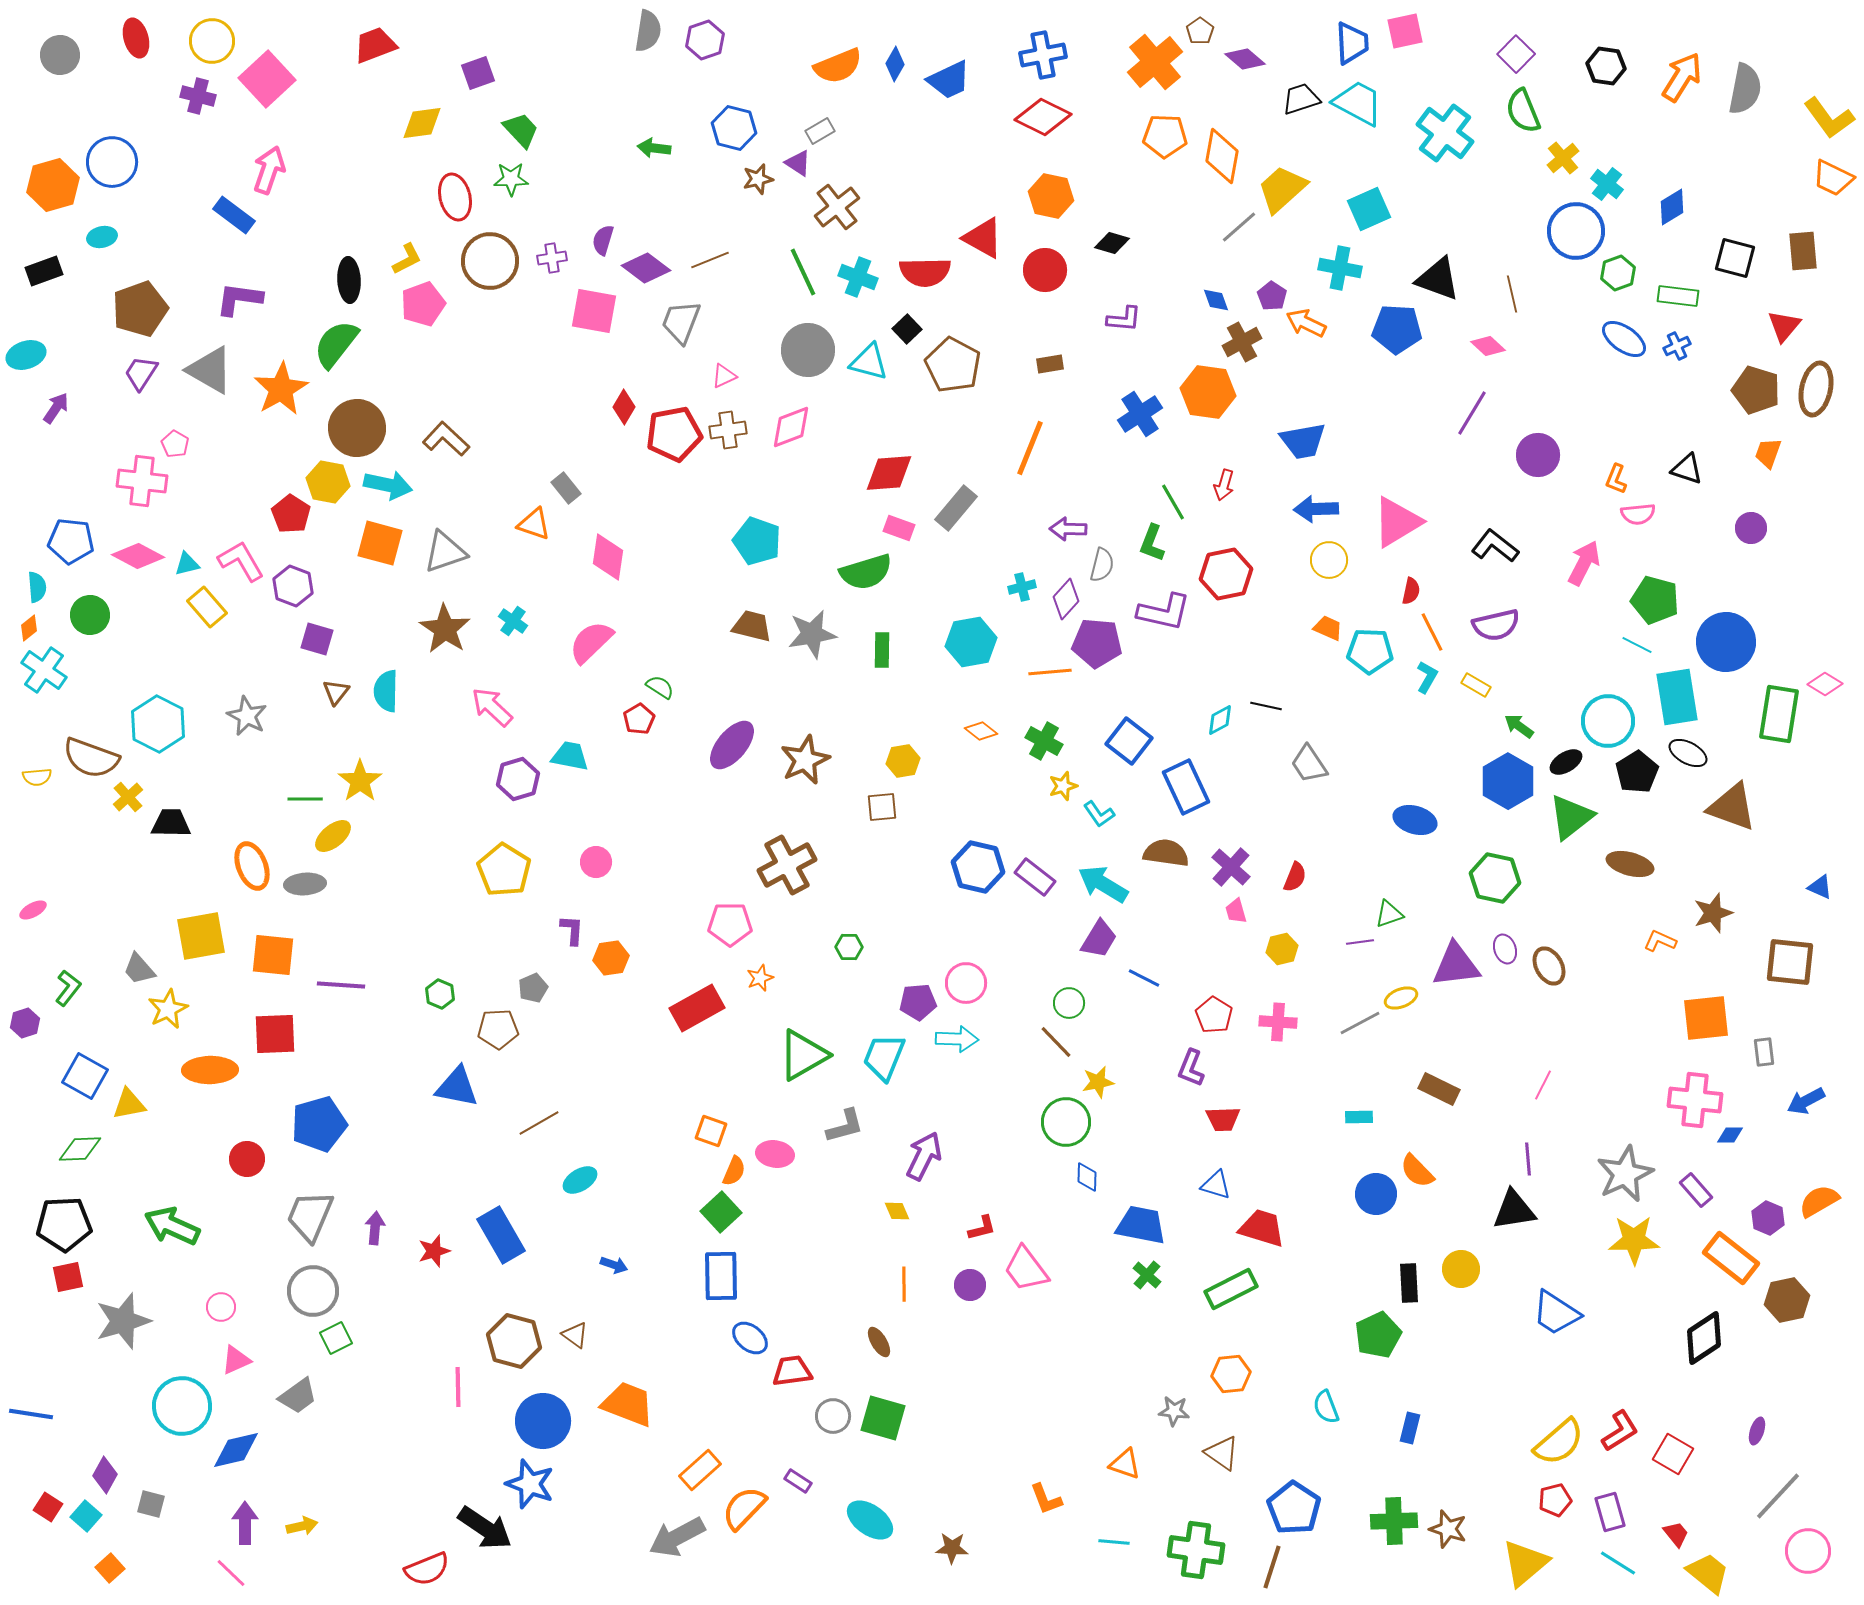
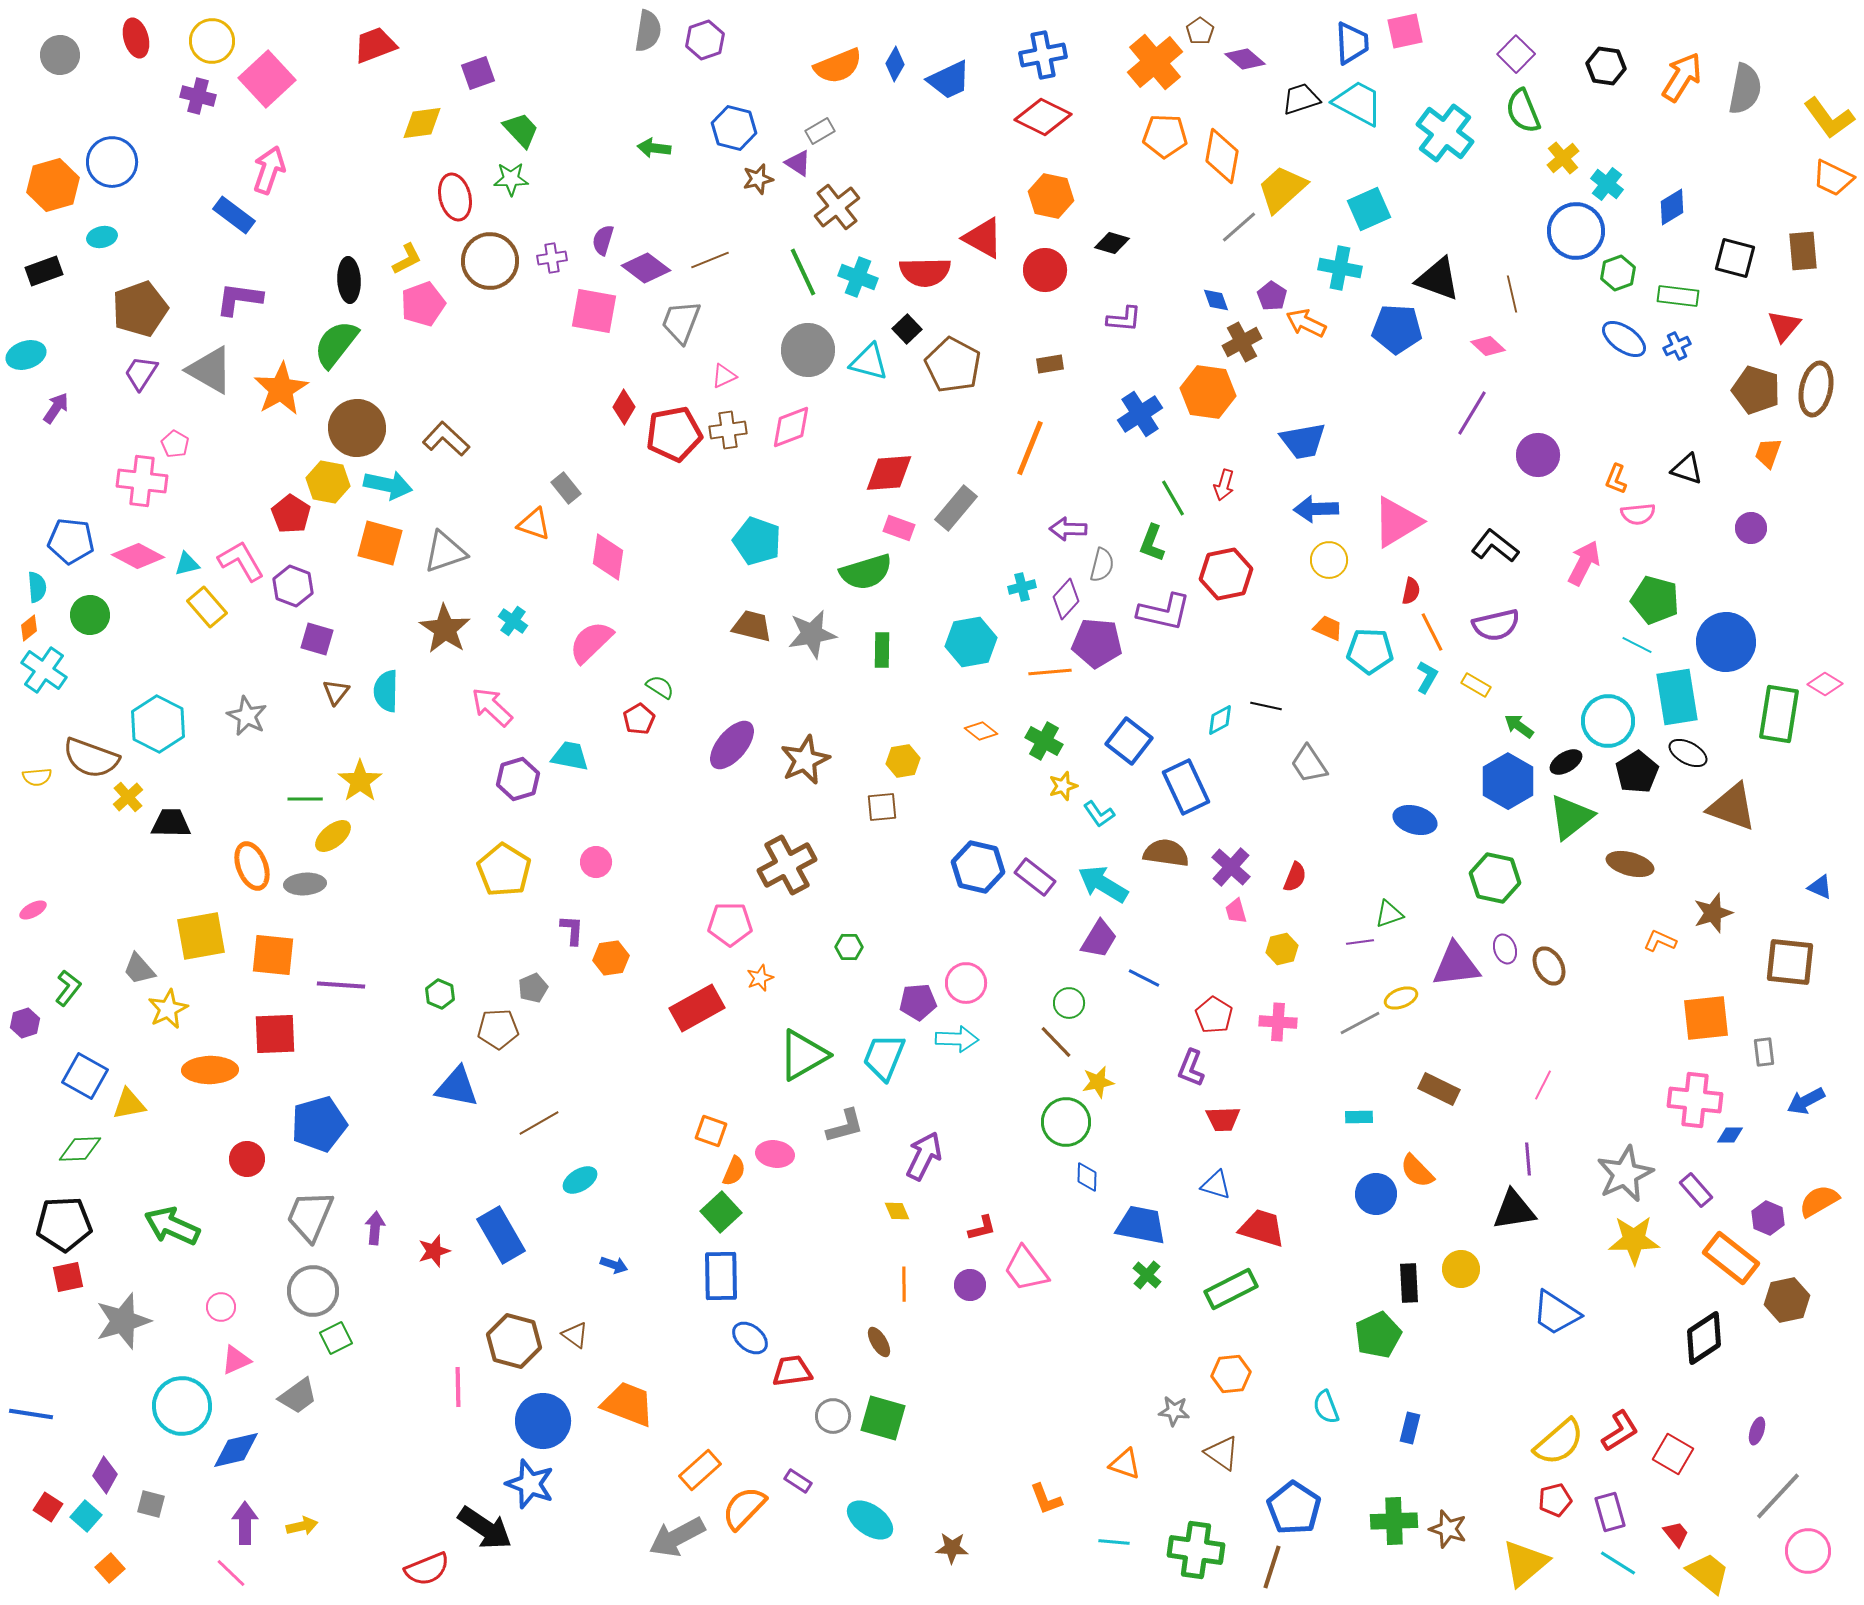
green line at (1173, 502): moved 4 px up
